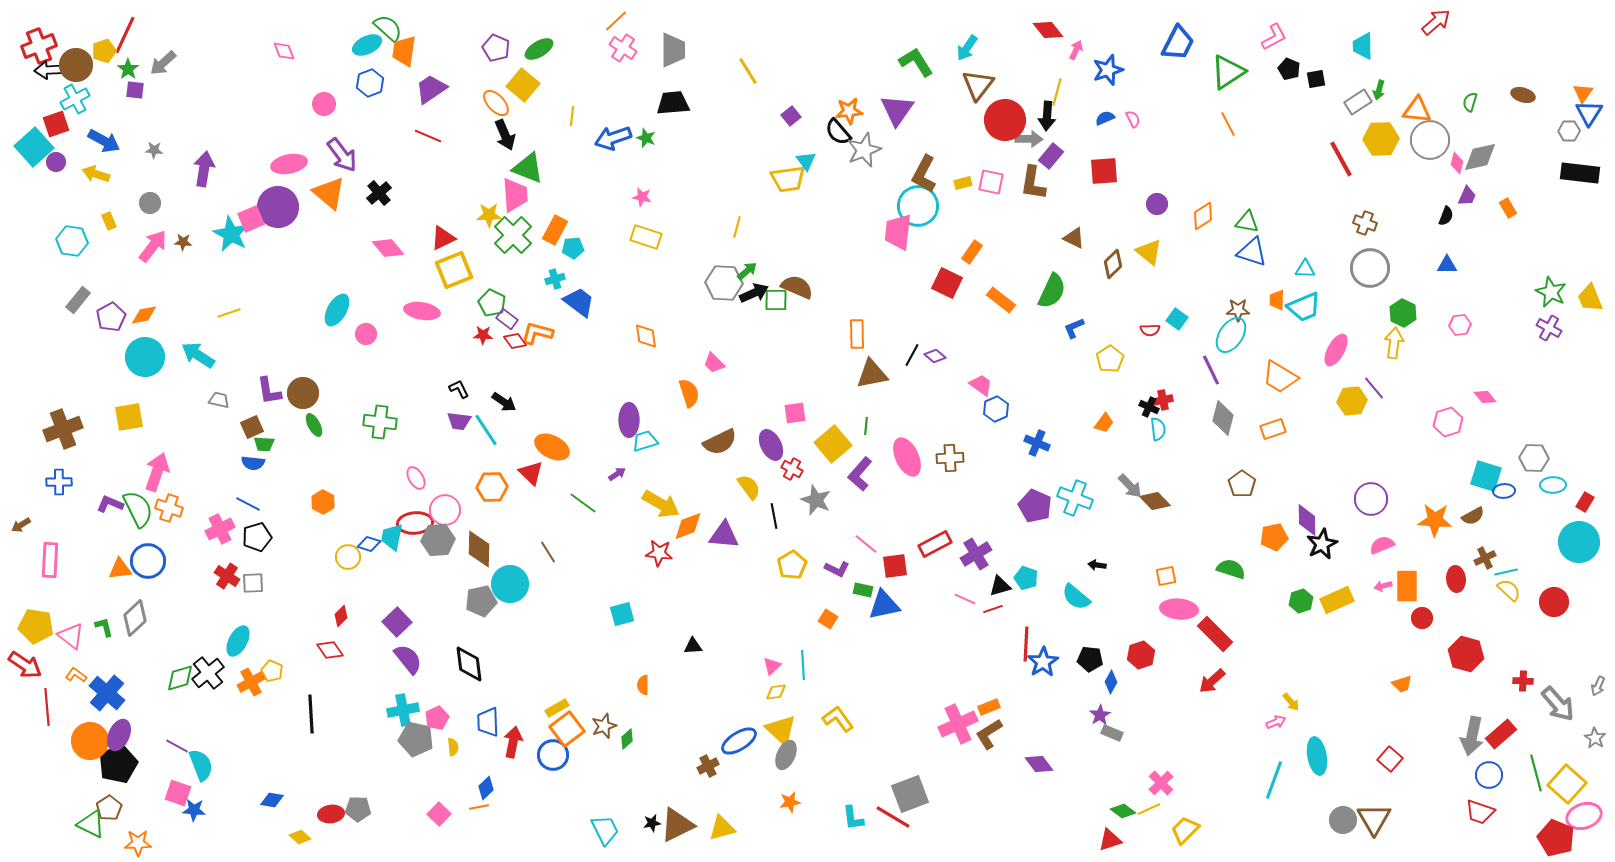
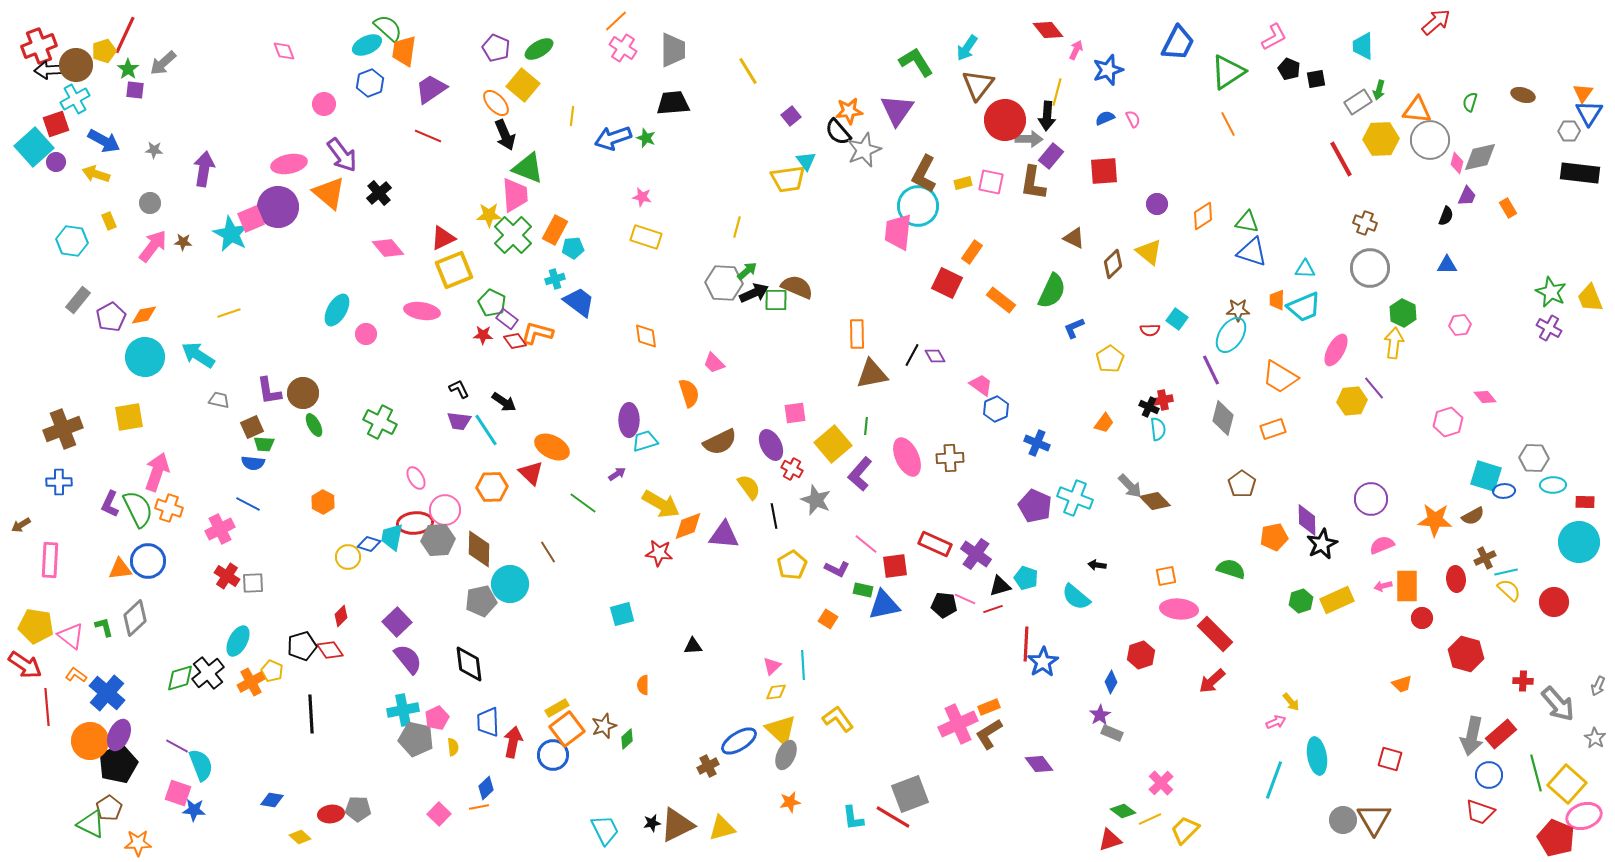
purple diamond at (935, 356): rotated 20 degrees clockwise
green cross at (380, 422): rotated 20 degrees clockwise
red rectangle at (1585, 502): rotated 60 degrees clockwise
purple L-shape at (110, 504): rotated 88 degrees counterclockwise
black pentagon at (257, 537): moved 45 px right, 109 px down
red rectangle at (935, 544): rotated 52 degrees clockwise
purple cross at (976, 554): rotated 24 degrees counterclockwise
black pentagon at (1090, 659): moved 146 px left, 54 px up
red square at (1390, 759): rotated 25 degrees counterclockwise
yellow line at (1149, 809): moved 1 px right, 10 px down
